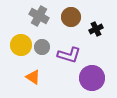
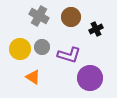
yellow circle: moved 1 px left, 4 px down
purple circle: moved 2 px left
